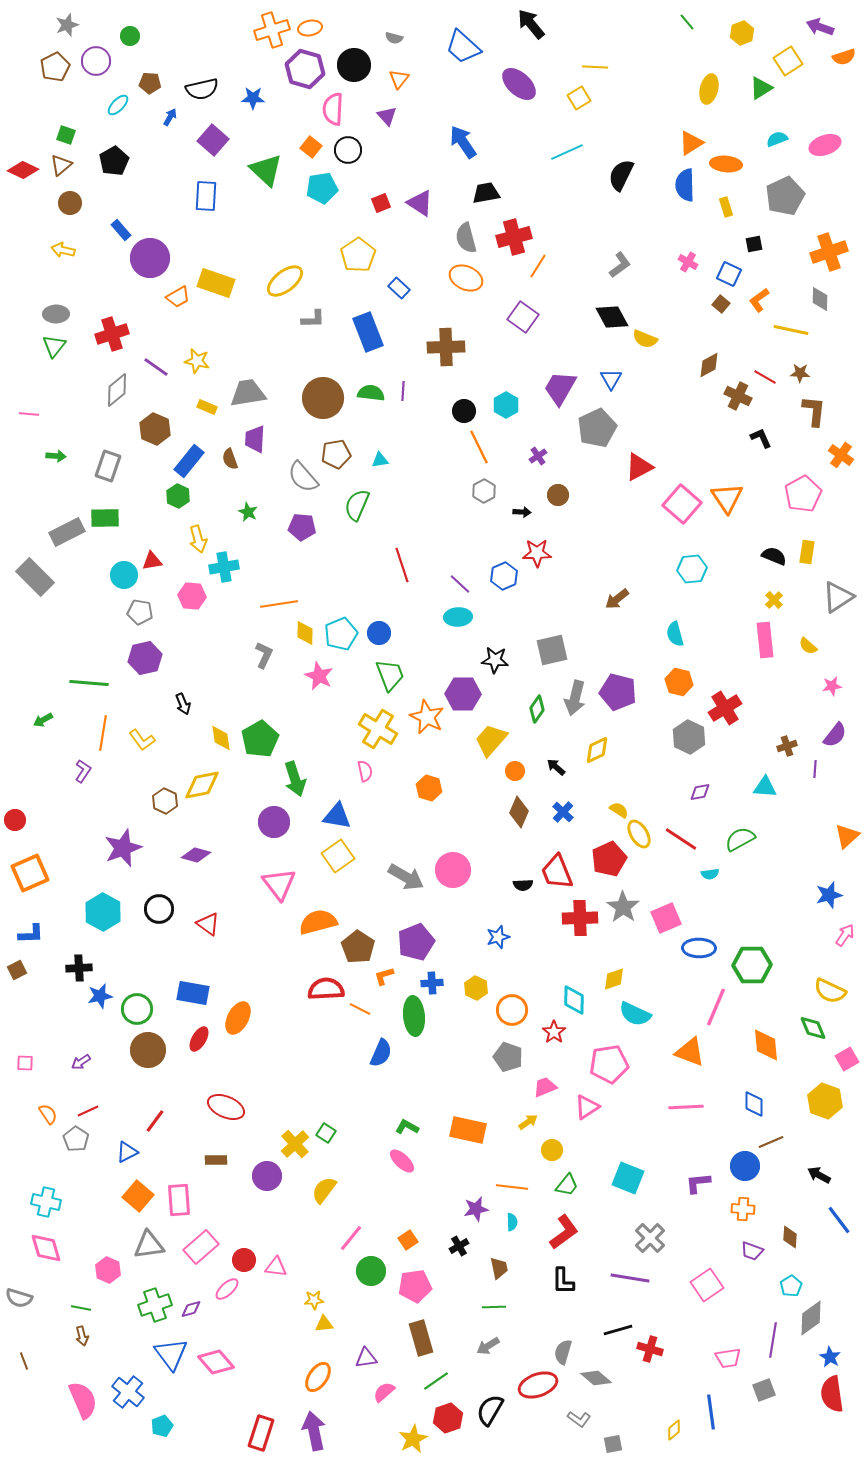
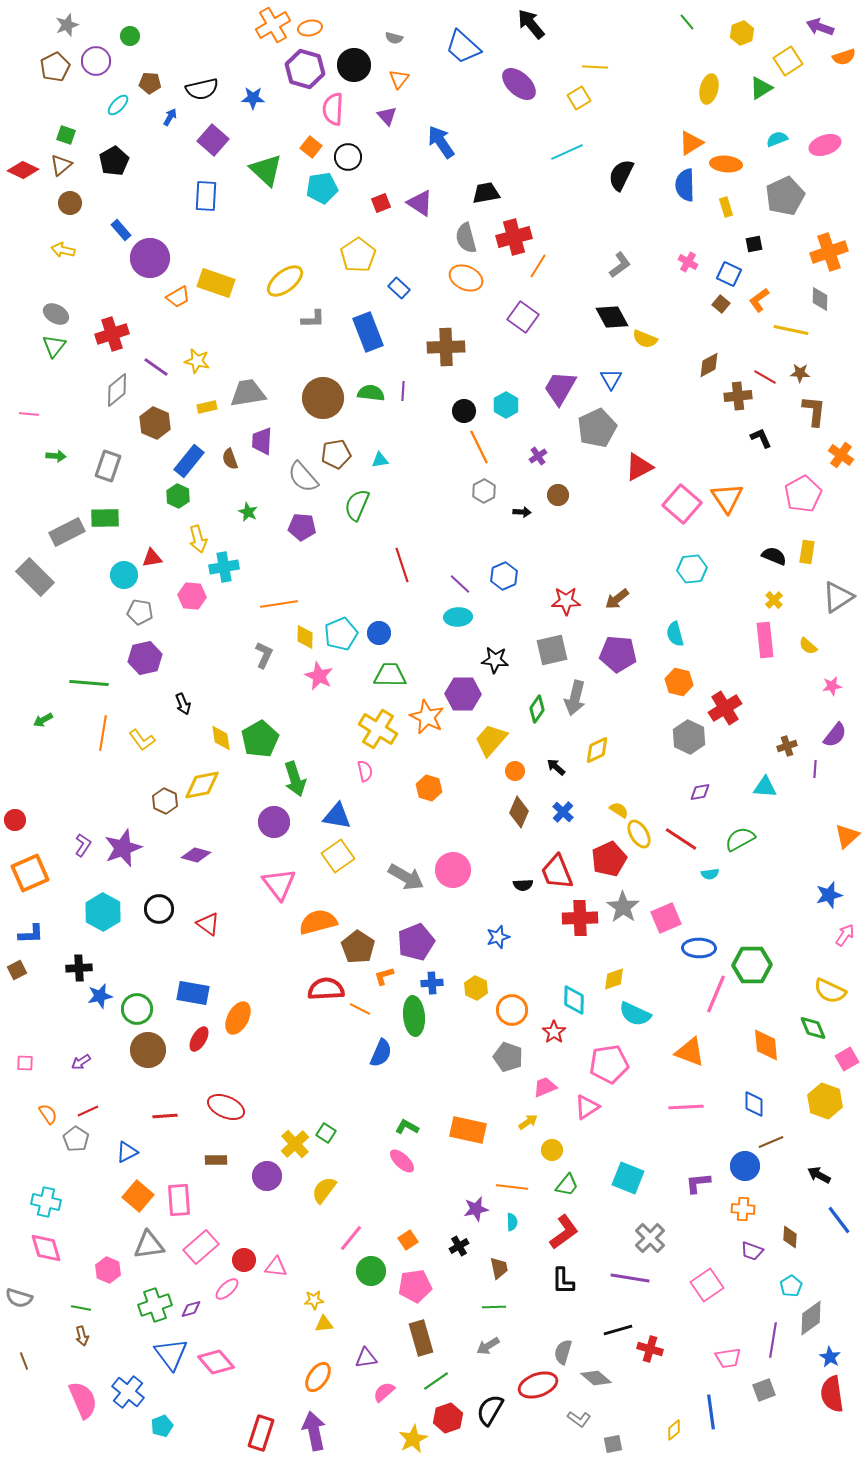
orange cross at (272, 30): moved 1 px right, 5 px up; rotated 12 degrees counterclockwise
blue arrow at (463, 142): moved 22 px left
black circle at (348, 150): moved 7 px down
gray ellipse at (56, 314): rotated 30 degrees clockwise
brown cross at (738, 396): rotated 32 degrees counterclockwise
yellow rectangle at (207, 407): rotated 36 degrees counterclockwise
brown hexagon at (155, 429): moved 6 px up
purple trapezoid at (255, 439): moved 7 px right, 2 px down
red star at (537, 553): moved 29 px right, 48 px down
red triangle at (152, 561): moved 3 px up
yellow diamond at (305, 633): moved 4 px down
green trapezoid at (390, 675): rotated 68 degrees counterclockwise
purple pentagon at (618, 692): moved 38 px up; rotated 9 degrees counterclockwise
purple L-shape at (83, 771): moved 74 px down
pink line at (716, 1007): moved 13 px up
red line at (155, 1121): moved 10 px right, 5 px up; rotated 50 degrees clockwise
